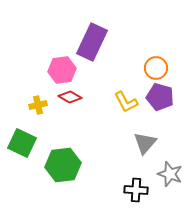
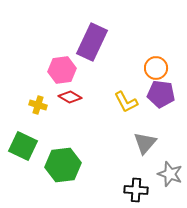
purple pentagon: moved 1 px right, 3 px up; rotated 8 degrees counterclockwise
yellow cross: rotated 30 degrees clockwise
green square: moved 1 px right, 3 px down
